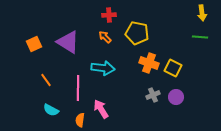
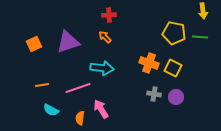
yellow arrow: moved 1 px right, 2 px up
yellow pentagon: moved 37 px right
purple triangle: rotated 50 degrees counterclockwise
cyan arrow: moved 1 px left
orange line: moved 4 px left, 5 px down; rotated 64 degrees counterclockwise
pink line: rotated 70 degrees clockwise
gray cross: moved 1 px right, 1 px up; rotated 32 degrees clockwise
orange semicircle: moved 2 px up
